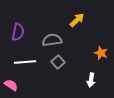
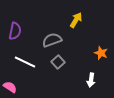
yellow arrow: moved 1 px left; rotated 14 degrees counterclockwise
purple semicircle: moved 3 px left, 1 px up
gray semicircle: rotated 12 degrees counterclockwise
white line: rotated 30 degrees clockwise
pink semicircle: moved 1 px left, 2 px down
